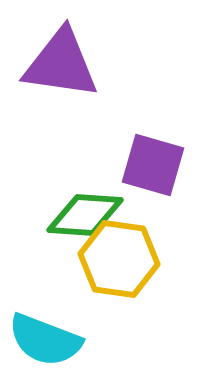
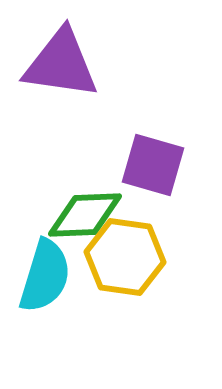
green diamond: rotated 6 degrees counterclockwise
yellow hexagon: moved 6 px right, 2 px up
cyan semicircle: moved 64 px up; rotated 94 degrees counterclockwise
